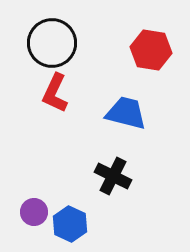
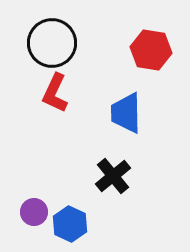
blue trapezoid: rotated 105 degrees counterclockwise
black cross: rotated 24 degrees clockwise
